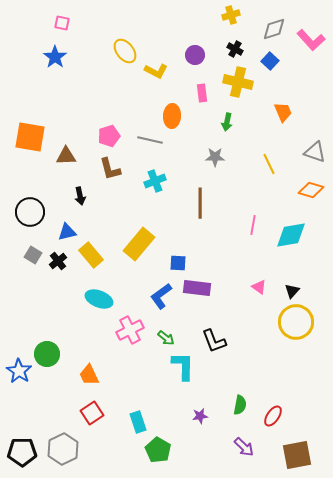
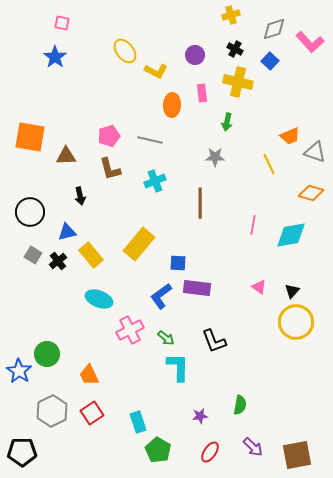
pink L-shape at (311, 40): moved 1 px left, 2 px down
orange trapezoid at (283, 112): moved 7 px right, 24 px down; rotated 90 degrees clockwise
orange ellipse at (172, 116): moved 11 px up
orange diamond at (311, 190): moved 3 px down
cyan L-shape at (183, 366): moved 5 px left, 1 px down
red ellipse at (273, 416): moved 63 px left, 36 px down
purple arrow at (244, 447): moved 9 px right
gray hexagon at (63, 449): moved 11 px left, 38 px up
